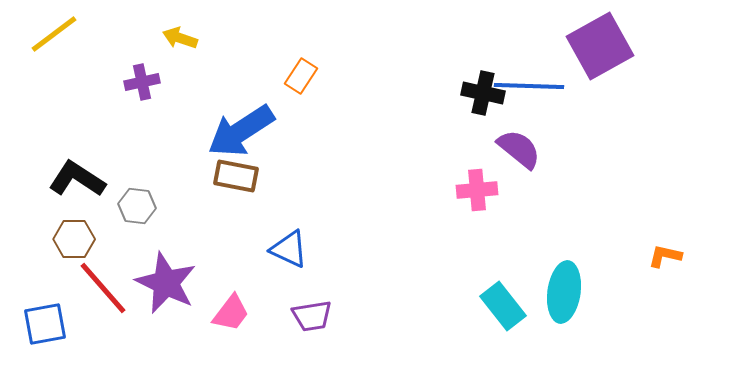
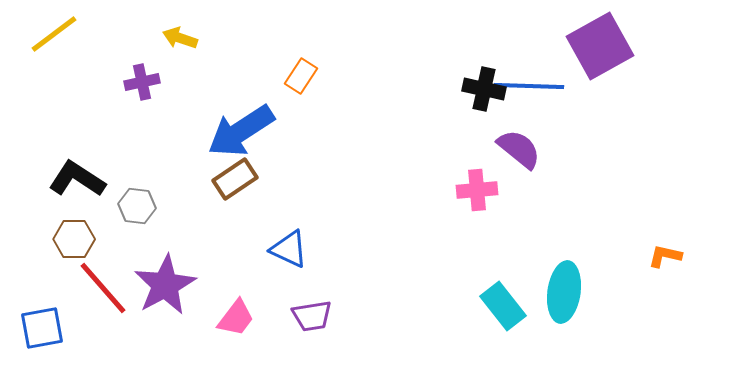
black cross: moved 1 px right, 4 px up
brown rectangle: moved 1 px left, 3 px down; rotated 45 degrees counterclockwise
purple star: moved 1 px left, 2 px down; rotated 18 degrees clockwise
pink trapezoid: moved 5 px right, 5 px down
blue square: moved 3 px left, 4 px down
